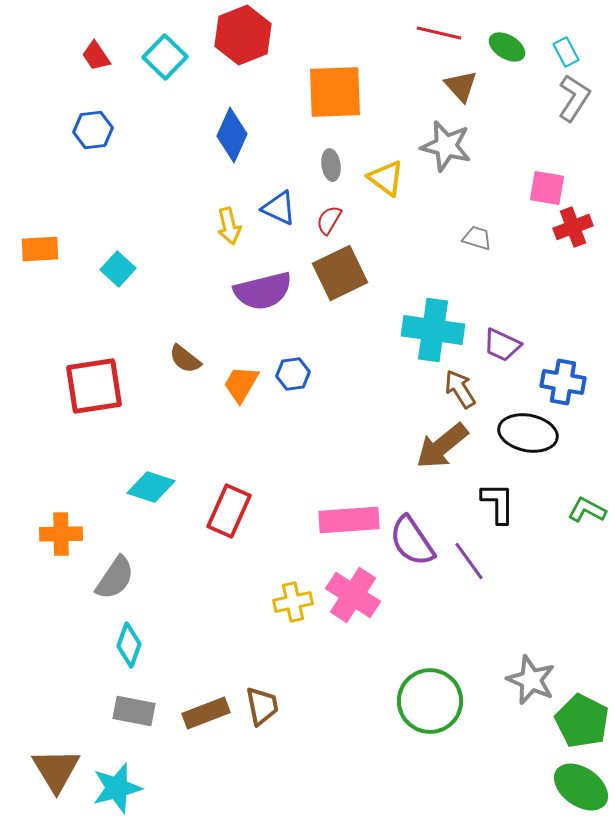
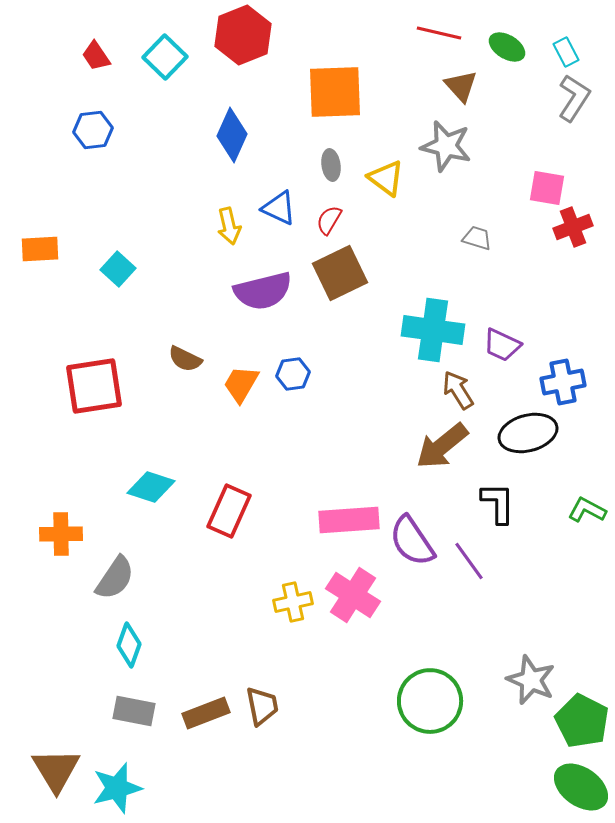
brown semicircle at (185, 359): rotated 12 degrees counterclockwise
blue cross at (563, 382): rotated 21 degrees counterclockwise
brown arrow at (460, 389): moved 2 px left, 1 px down
black ellipse at (528, 433): rotated 26 degrees counterclockwise
